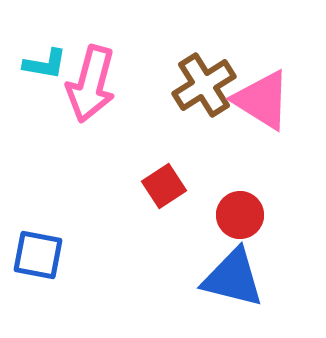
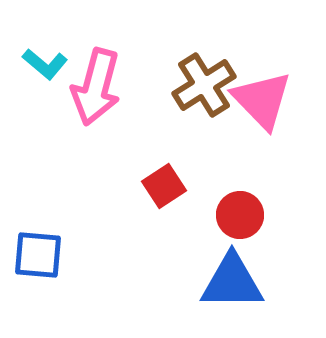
cyan L-shape: rotated 30 degrees clockwise
pink arrow: moved 5 px right, 3 px down
pink triangle: rotated 14 degrees clockwise
blue square: rotated 6 degrees counterclockwise
blue triangle: moved 1 px left, 4 px down; rotated 14 degrees counterclockwise
